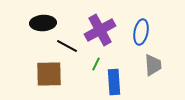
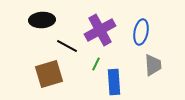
black ellipse: moved 1 px left, 3 px up
brown square: rotated 16 degrees counterclockwise
